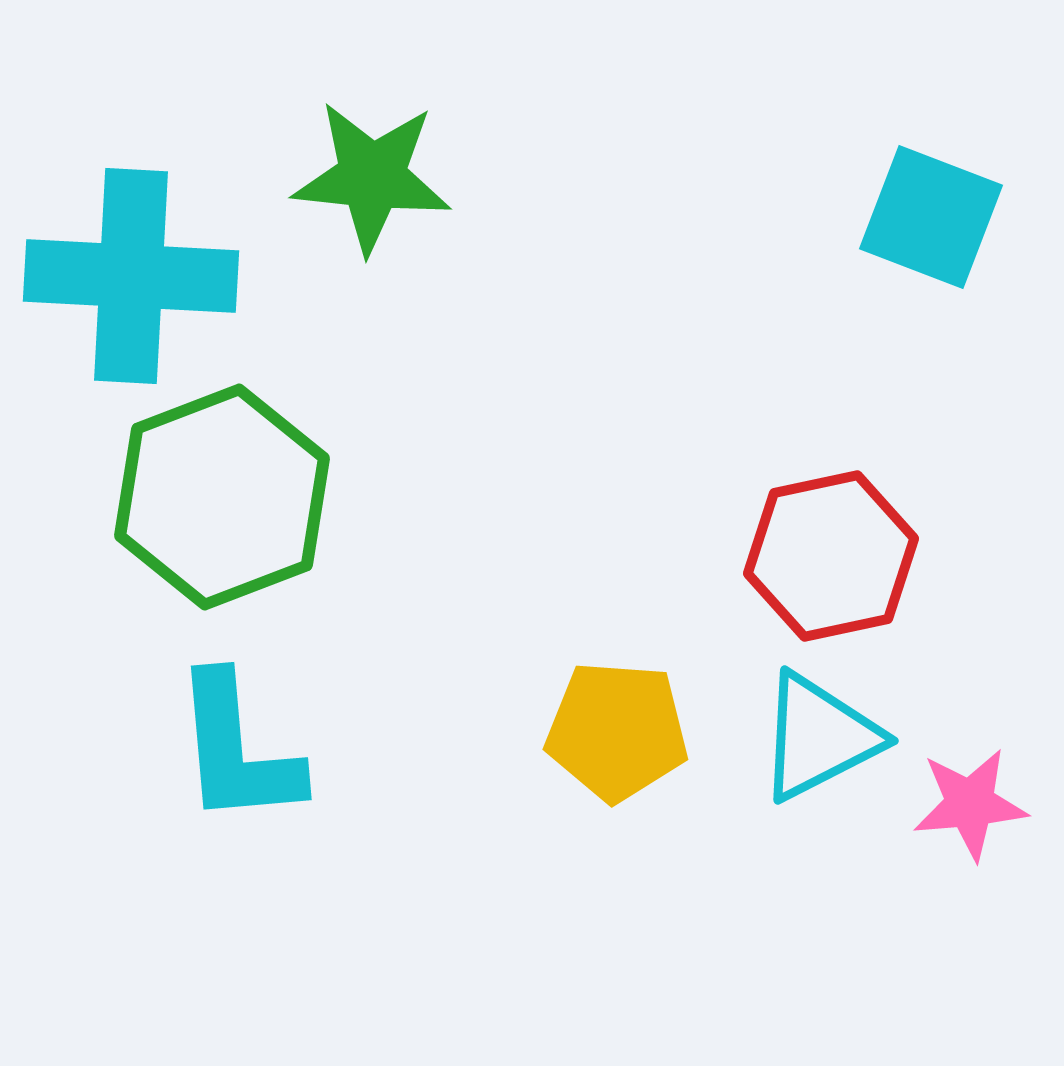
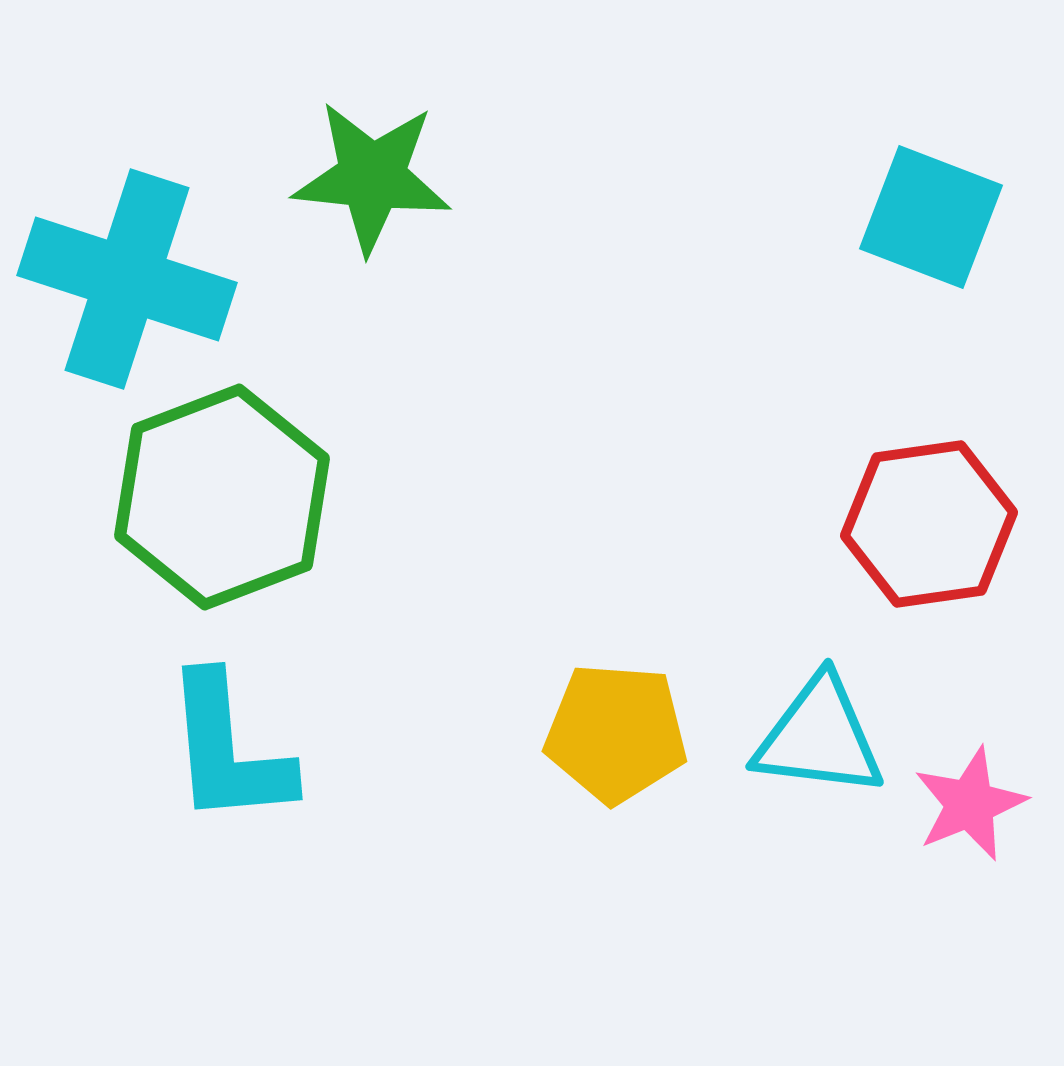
cyan cross: moved 4 px left, 3 px down; rotated 15 degrees clockwise
red hexagon: moved 98 px right, 32 px up; rotated 4 degrees clockwise
yellow pentagon: moved 1 px left, 2 px down
cyan triangle: rotated 34 degrees clockwise
cyan L-shape: moved 9 px left
pink star: rotated 17 degrees counterclockwise
